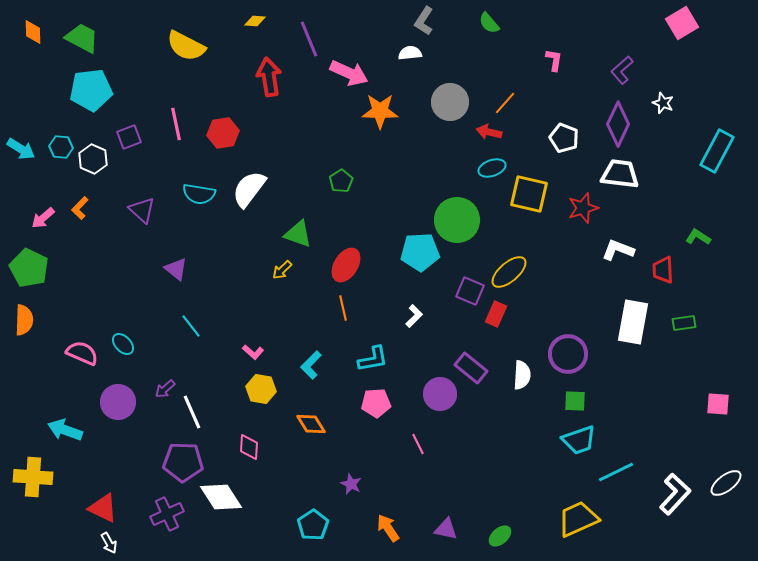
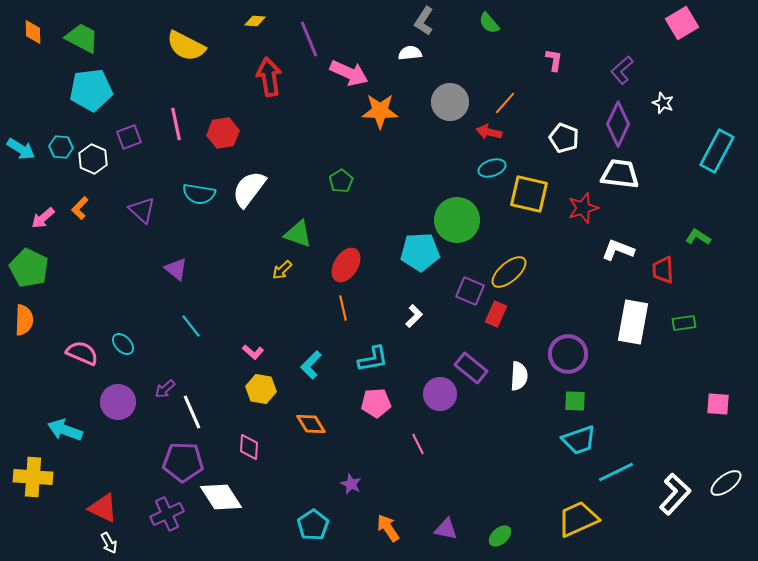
white semicircle at (522, 375): moved 3 px left, 1 px down
